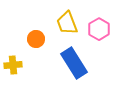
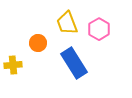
orange circle: moved 2 px right, 4 px down
